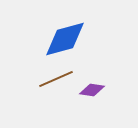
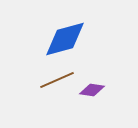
brown line: moved 1 px right, 1 px down
